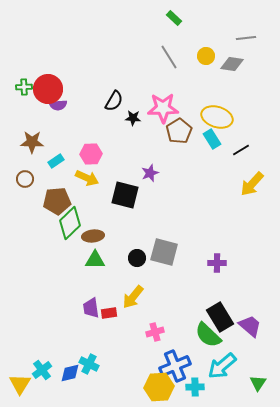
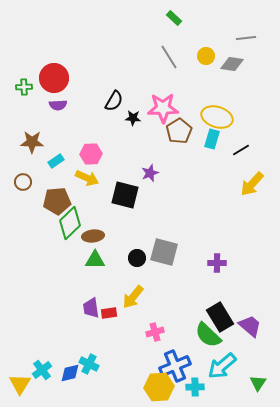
red circle at (48, 89): moved 6 px right, 11 px up
cyan rectangle at (212, 139): rotated 48 degrees clockwise
brown circle at (25, 179): moved 2 px left, 3 px down
